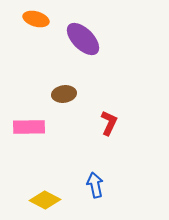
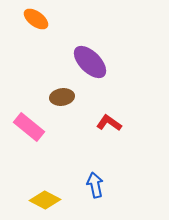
orange ellipse: rotated 20 degrees clockwise
purple ellipse: moved 7 px right, 23 px down
brown ellipse: moved 2 px left, 3 px down
red L-shape: rotated 80 degrees counterclockwise
pink rectangle: rotated 40 degrees clockwise
